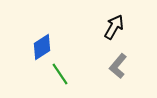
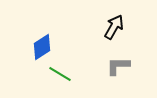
gray L-shape: rotated 50 degrees clockwise
green line: rotated 25 degrees counterclockwise
